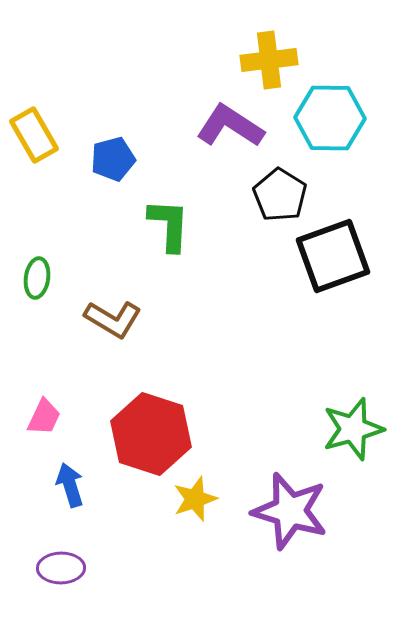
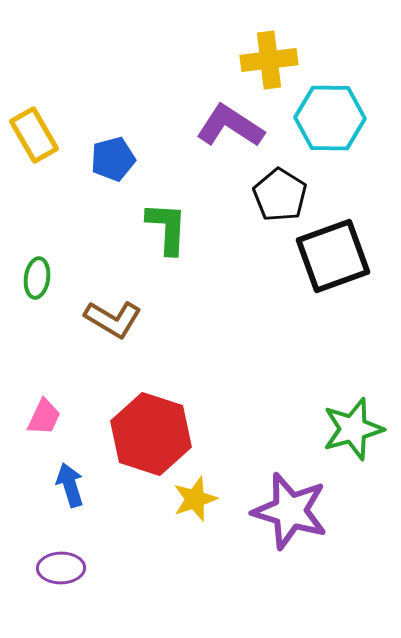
green L-shape: moved 2 px left, 3 px down
